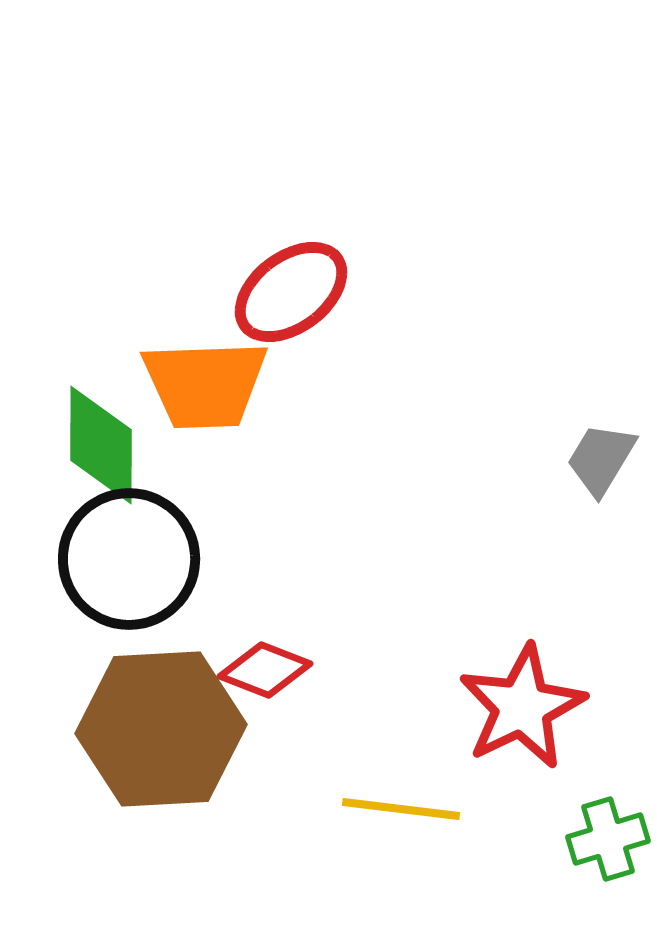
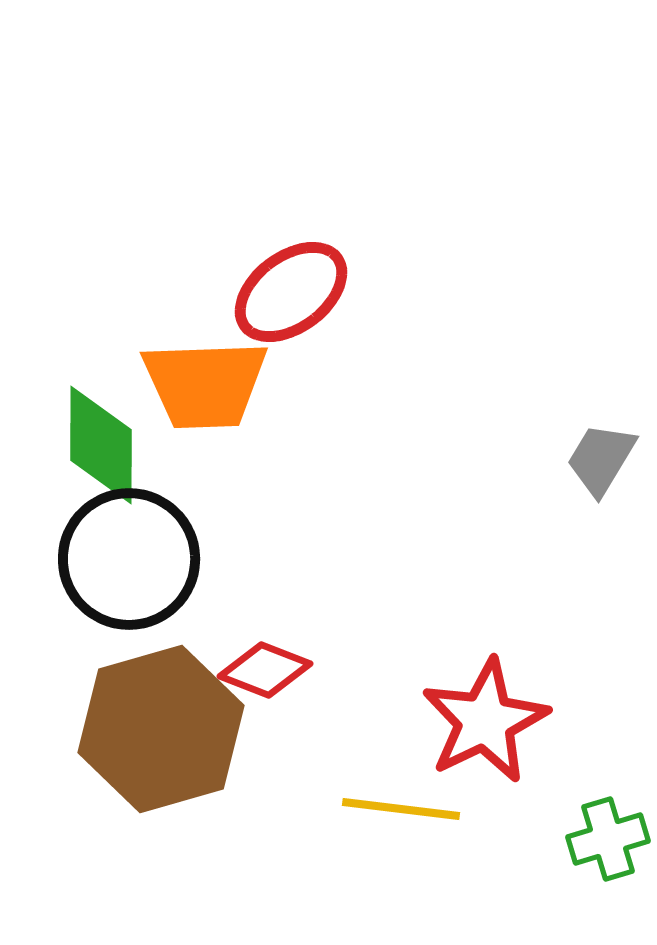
red star: moved 37 px left, 14 px down
brown hexagon: rotated 13 degrees counterclockwise
